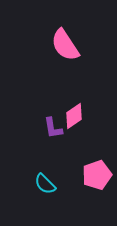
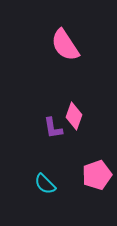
pink diamond: rotated 36 degrees counterclockwise
